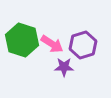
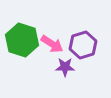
purple star: moved 1 px right
